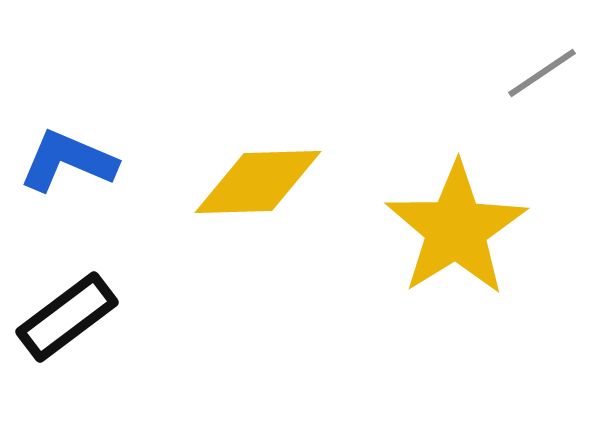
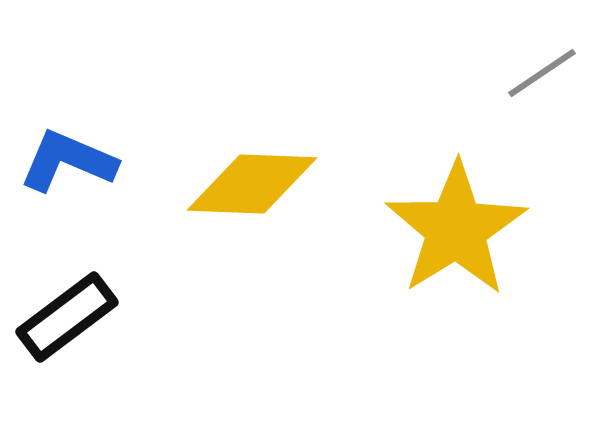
yellow diamond: moved 6 px left, 2 px down; rotated 4 degrees clockwise
